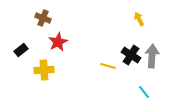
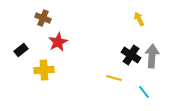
yellow line: moved 6 px right, 12 px down
